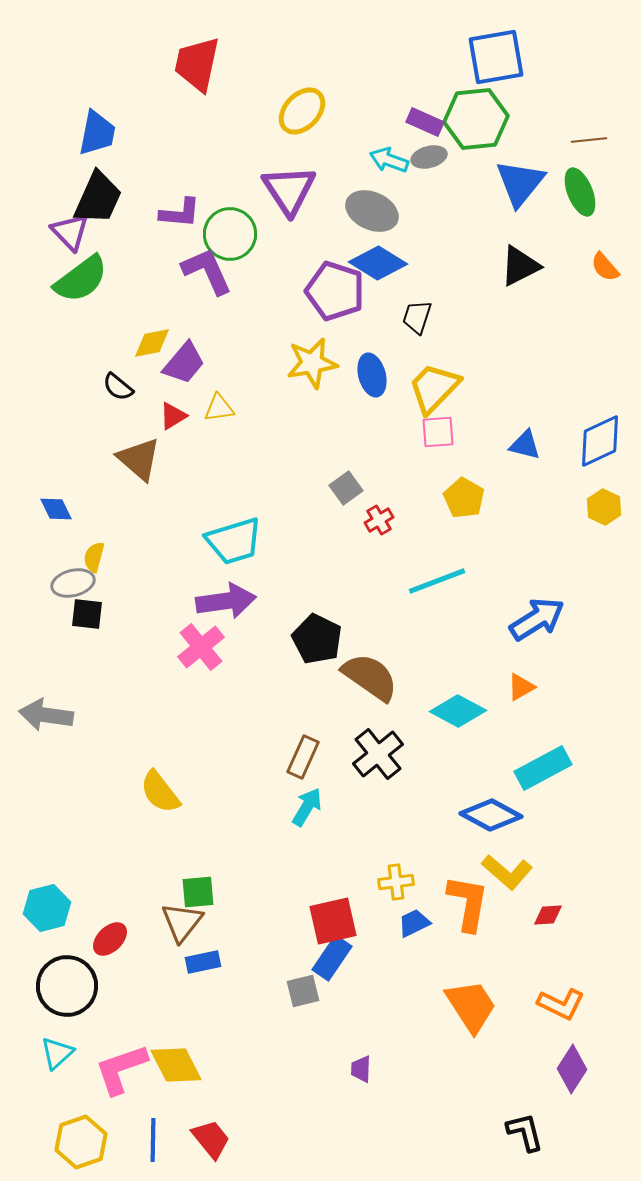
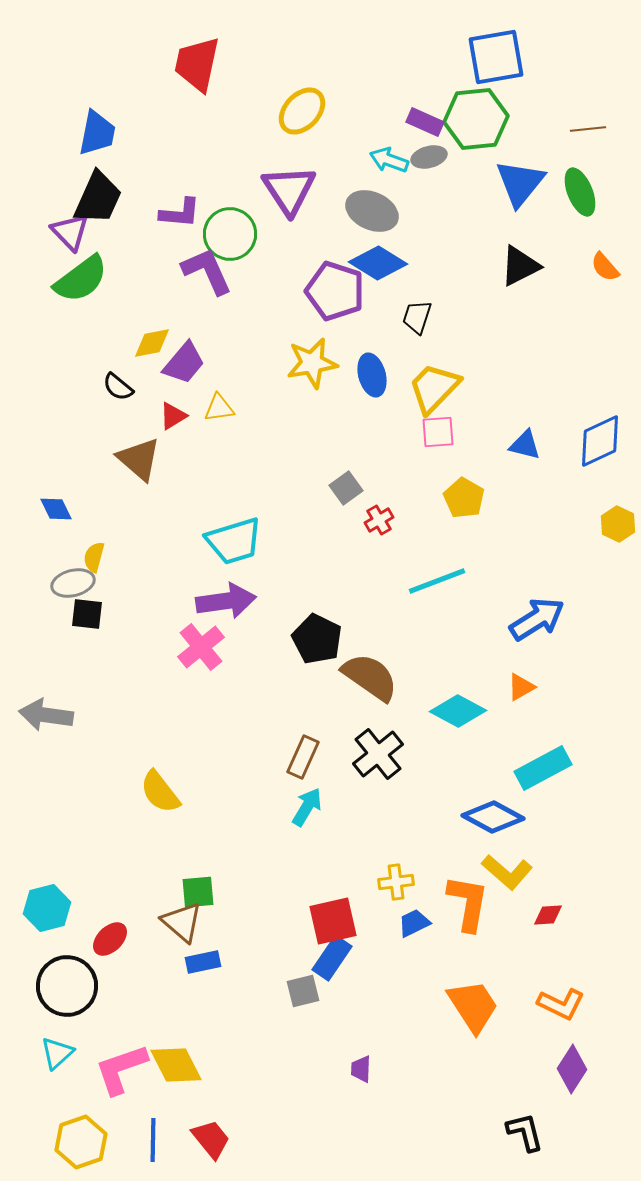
brown line at (589, 140): moved 1 px left, 11 px up
yellow hexagon at (604, 507): moved 14 px right, 17 px down
blue diamond at (491, 815): moved 2 px right, 2 px down
brown triangle at (182, 922): rotated 27 degrees counterclockwise
orange trapezoid at (471, 1006): moved 2 px right
